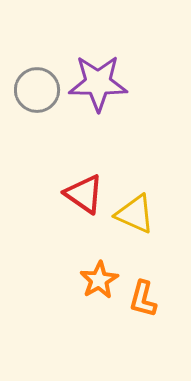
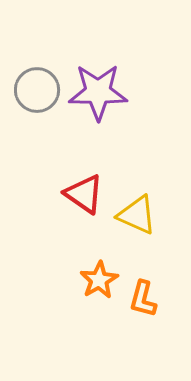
purple star: moved 9 px down
yellow triangle: moved 2 px right, 1 px down
